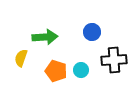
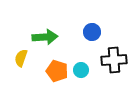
orange pentagon: moved 1 px right
